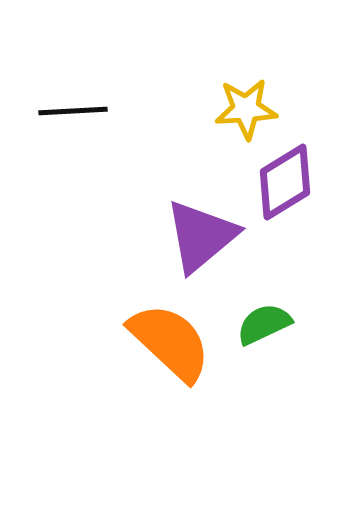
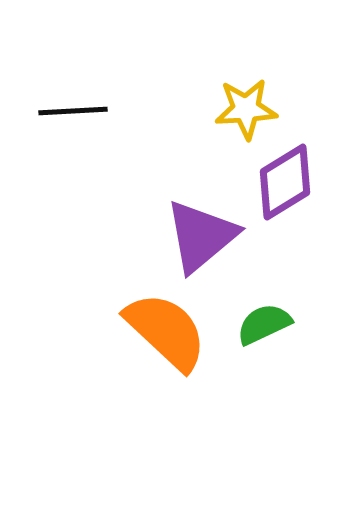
orange semicircle: moved 4 px left, 11 px up
